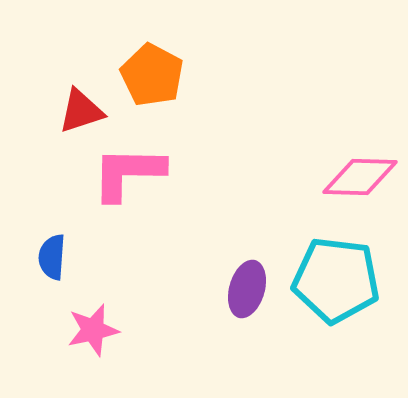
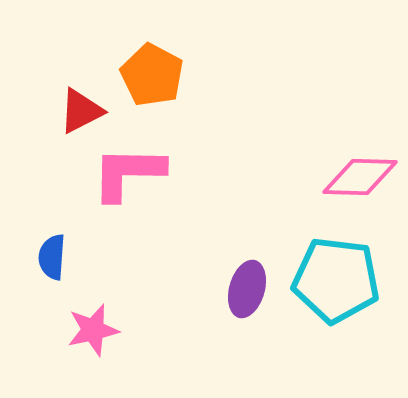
red triangle: rotated 9 degrees counterclockwise
